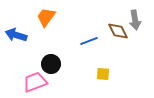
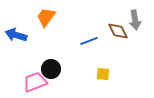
black circle: moved 5 px down
